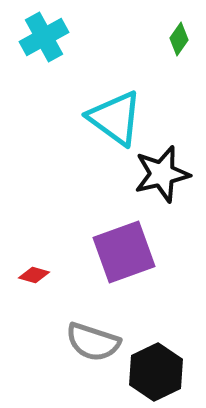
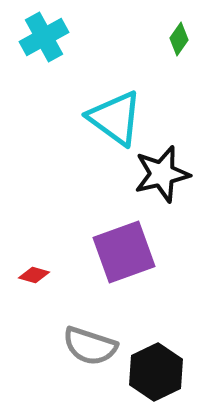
gray semicircle: moved 3 px left, 4 px down
